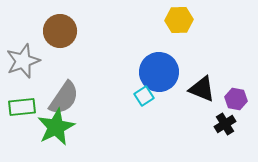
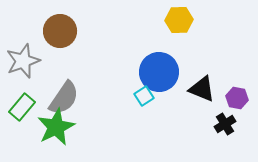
purple hexagon: moved 1 px right, 1 px up
green rectangle: rotated 44 degrees counterclockwise
